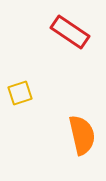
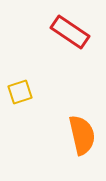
yellow square: moved 1 px up
